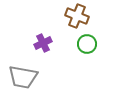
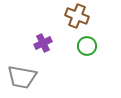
green circle: moved 2 px down
gray trapezoid: moved 1 px left
